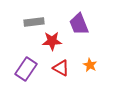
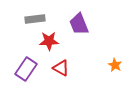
gray rectangle: moved 1 px right, 3 px up
red star: moved 3 px left
orange star: moved 25 px right
